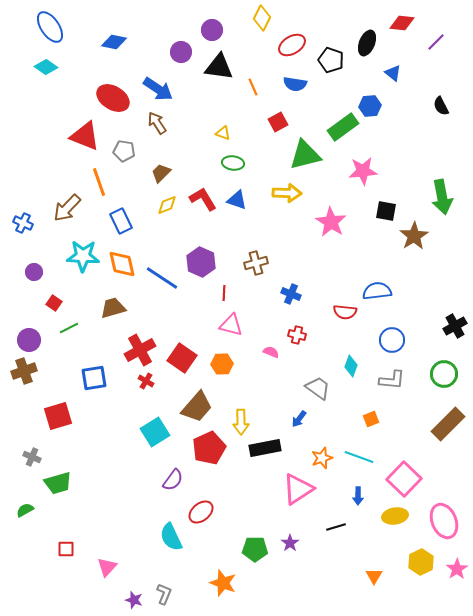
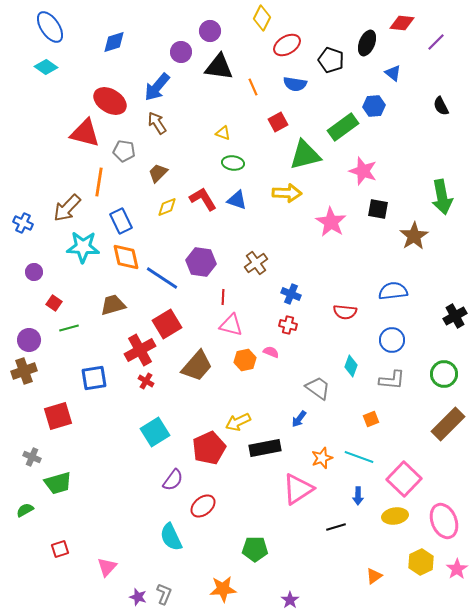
purple circle at (212, 30): moved 2 px left, 1 px down
blue diamond at (114, 42): rotated 30 degrees counterclockwise
red ellipse at (292, 45): moved 5 px left
blue arrow at (158, 89): moved 1 px left, 2 px up; rotated 96 degrees clockwise
red ellipse at (113, 98): moved 3 px left, 3 px down
blue hexagon at (370, 106): moved 4 px right
red triangle at (85, 136): moved 3 px up; rotated 8 degrees counterclockwise
pink star at (363, 171): rotated 24 degrees clockwise
brown trapezoid at (161, 173): moved 3 px left
orange line at (99, 182): rotated 28 degrees clockwise
yellow diamond at (167, 205): moved 2 px down
black square at (386, 211): moved 8 px left, 2 px up
cyan star at (83, 256): moved 9 px up
purple hexagon at (201, 262): rotated 16 degrees counterclockwise
brown cross at (256, 263): rotated 20 degrees counterclockwise
orange diamond at (122, 264): moved 4 px right, 7 px up
blue semicircle at (377, 291): moved 16 px right
red line at (224, 293): moved 1 px left, 4 px down
brown trapezoid at (113, 308): moved 3 px up
black cross at (455, 326): moved 10 px up
green line at (69, 328): rotated 12 degrees clockwise
red cross at (297, 335): moved 9 px left, 10 px up
red square at (182, 358): moved 15 px left, 34 px up; rotated 24 degrees clockwise
orange hexagon at (222, 364): moved 23 px right, 4 px up; rotated 10 degrees counterclockwise
brown trapezoid at (197, 407): moved 41 px up
yellow arrow at (241, 422): moved 3 px left; rotated 65 degrees clockwise
red ellipse at (201, 512): moved 2 px right, 6 px up
purple star at (290, 543): moved 57 px down
red square at (66, 549): moved 6 px left; rotated 18 degrees counterclockwise
orange triangle at (374, 576): rotated 24 degrees clockwise
orange star at (223, 583): moved 6 px down; rotated 24 degrees counterclockwise
purple star at (134, 600): moved 4 px right, 3 px up
